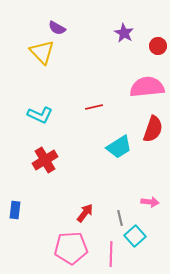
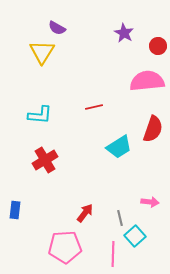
yellow triangle: rotated 16 degrees clockwise
pink semicircle: moved 6 px up
cyan L-shape: rotated 20 degrees counterclockwise
pink pentagon: moved 6 px left, 1 px up
pink line: moved 2 px right
